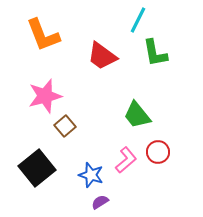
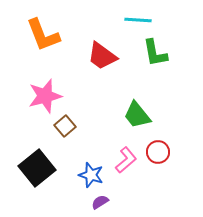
cyan line: rotated 68 degrees clockwise
